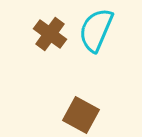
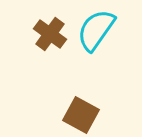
cyan semicircle: rotated 12 degrees clockwise
